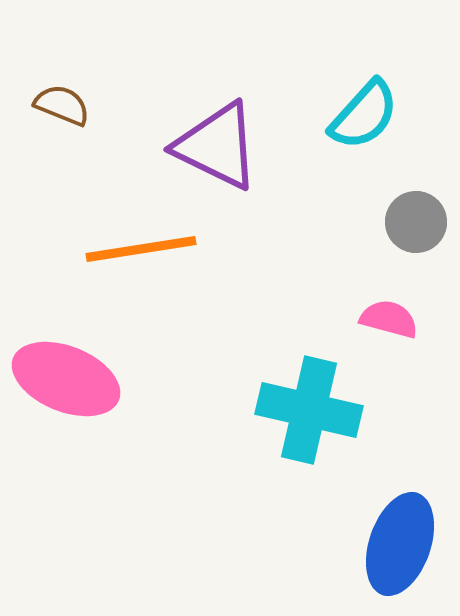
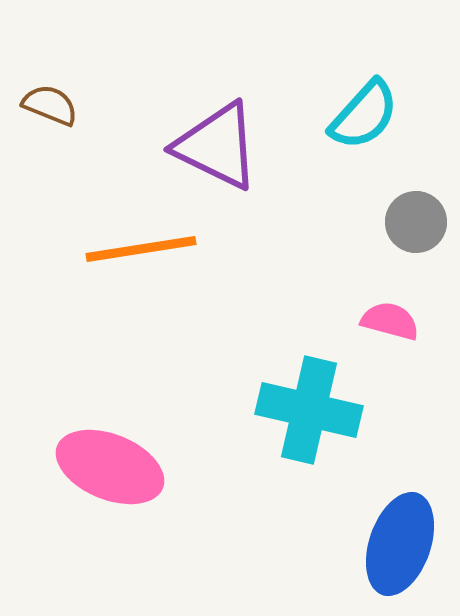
brown semicircle: moved 12 px left
pink semicircle: moved 1 px right, 2 px down
pink ellipse: moved 44 px right, 88 px down
